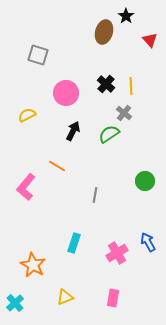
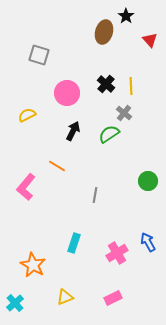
gray square: moved 1 px right
pink circle: moved 1 px right
green circle: moved 3 px right
pink rectangle: rotated 54 degrees clockwise
